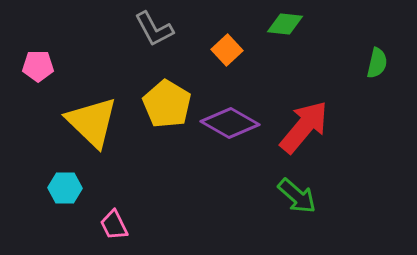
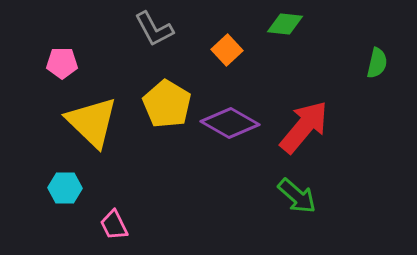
pink pentagon: moved 24 px right, 3 px up
